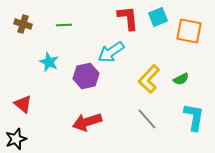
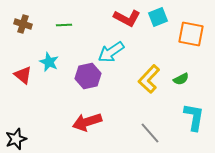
red L-shape: moved 1 px left; rotated 124 degrees clockwise
orange square: moved 2 px right, 3 px down
purple hexagon: moved 2 px right
red triangle: moved 29 px up
gray line: moved 3 px right, 14 px down
